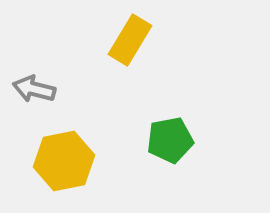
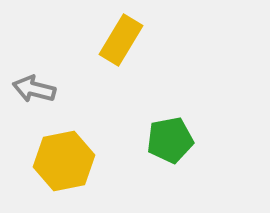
yellow rectangle: moved 9 px left
